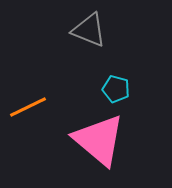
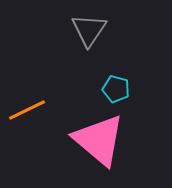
gray triangle: rotated 42 degrees clockwise
orange line: moved 1 px left, 3 px down
